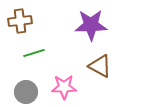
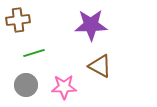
brown cross: moved 2 px left, 1 px up
gray circle: moved 7 px up
